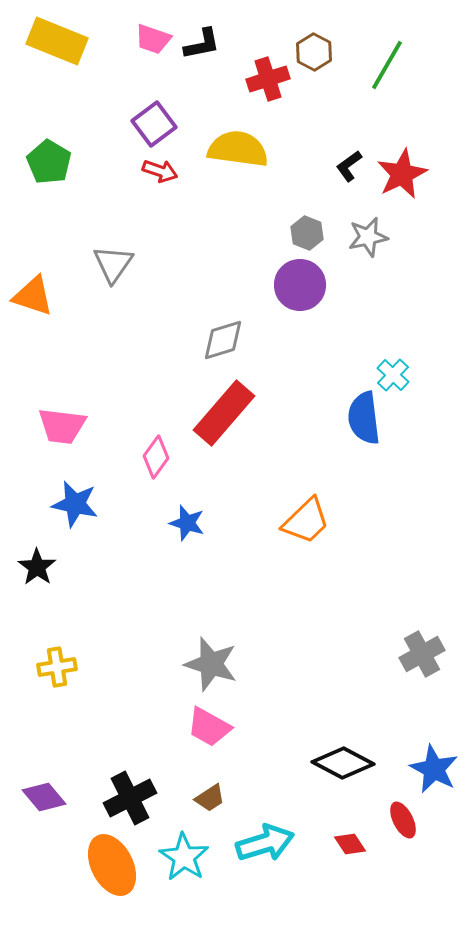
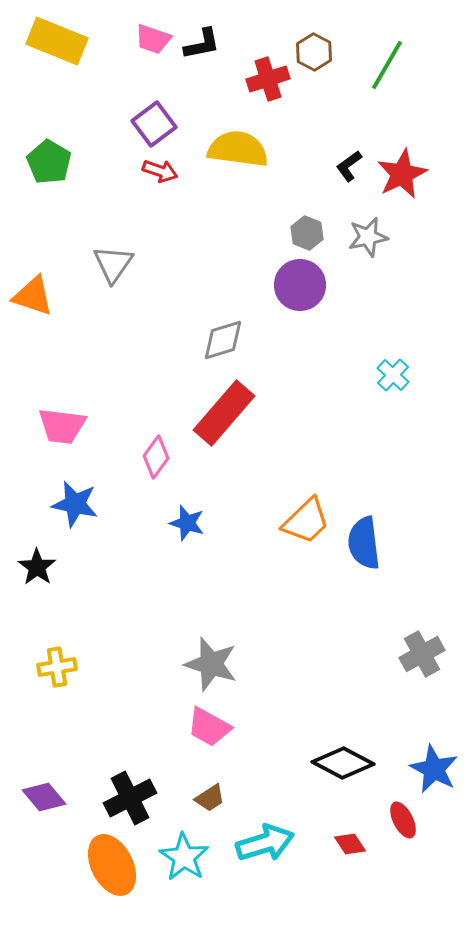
blue semicircle at (364, 418): moved 125 px down
